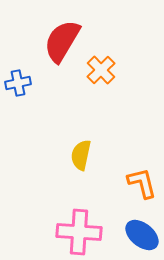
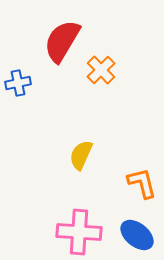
yellow semicircle: rotated 12 degrees clockwise
blue ellipse: moved 5 px left
